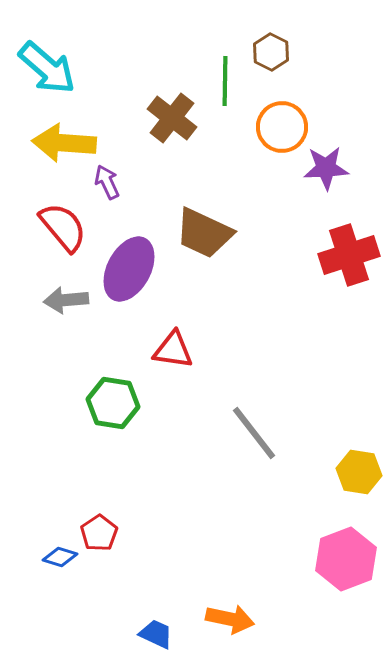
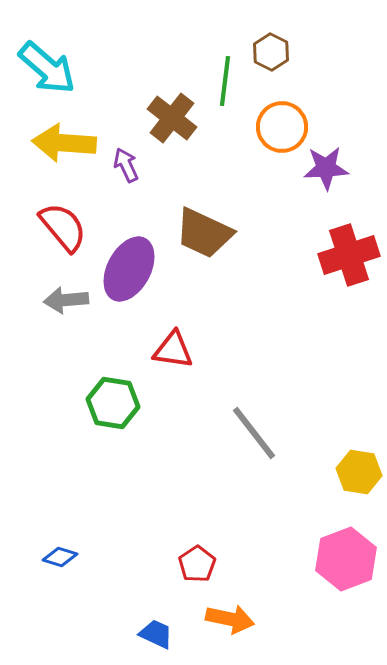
green line: rotated 6 degrees clockwise
purple arrow: moved 19 px right, 17 px up
red pentagon: moved 98 px right, 31 px down
